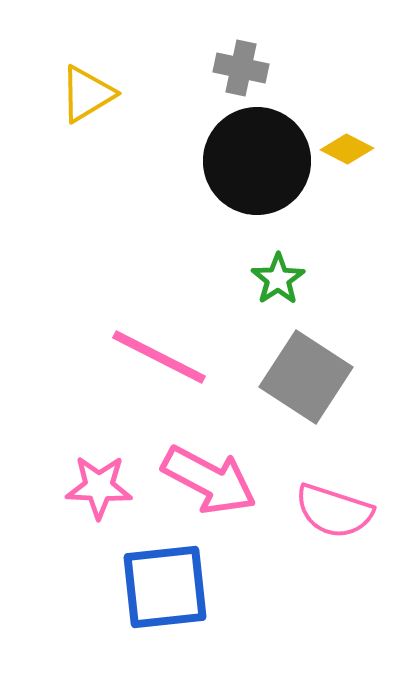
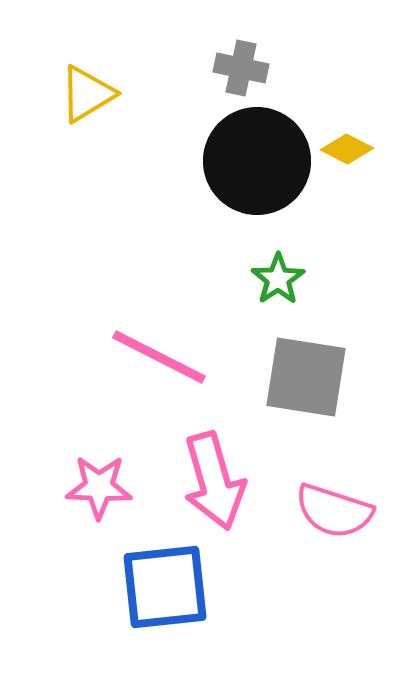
gray square: rotated 24 degrees counterclockwise
pink arrow: moved 5 px right, 1 px down; rotated 46 degrees clockwise
